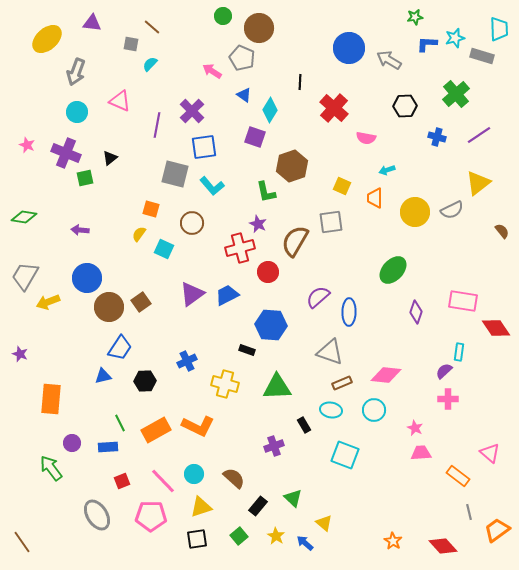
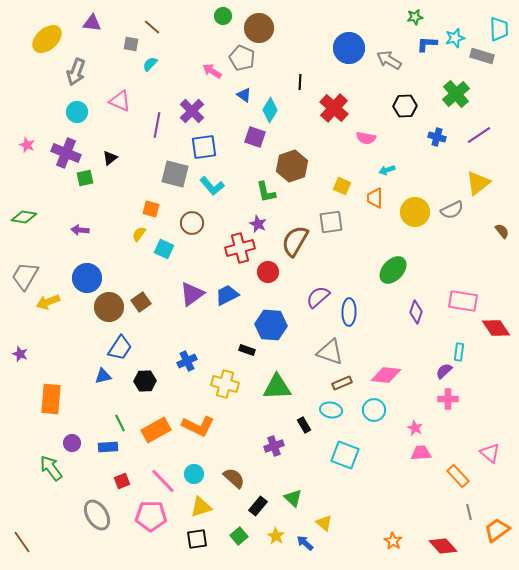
orange rectangle at (458, 476): rotated 10 degrees clockwise
